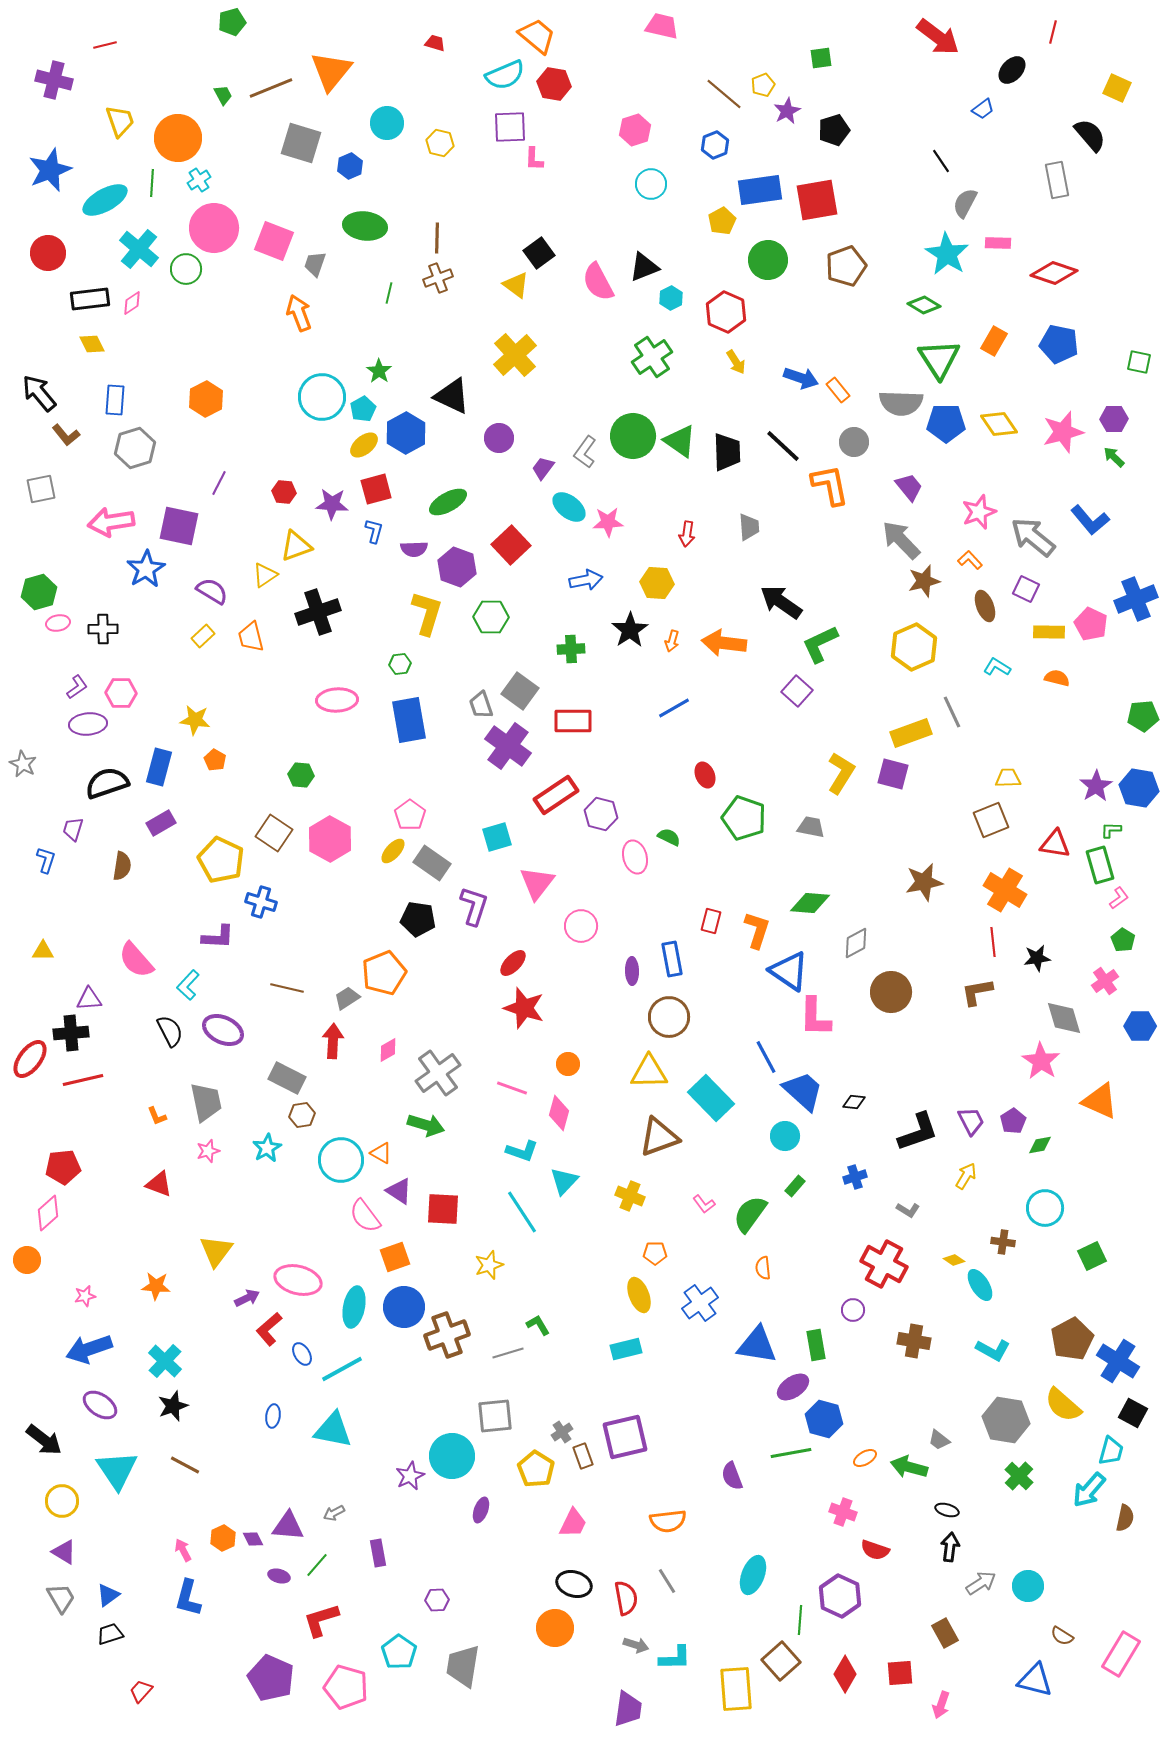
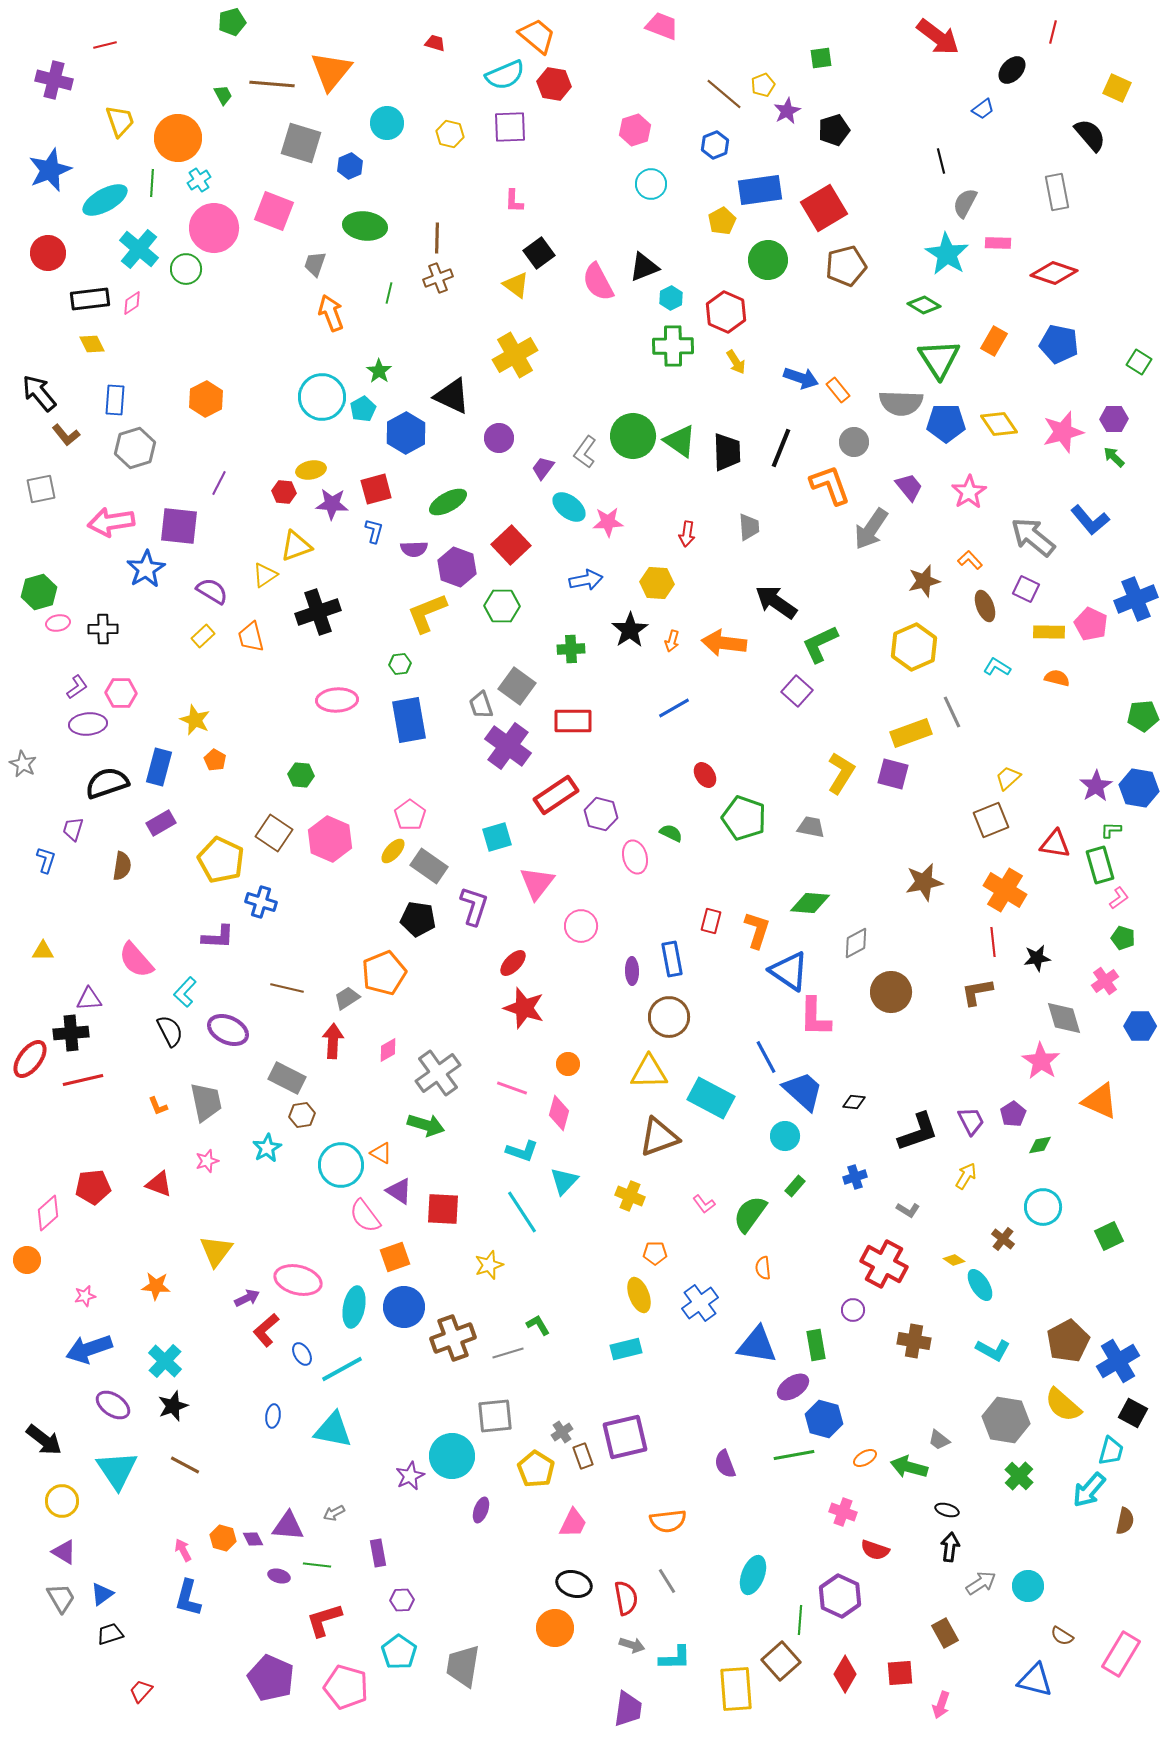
pink trapezoid at (662, 26): rotated 8 degrees clockwise
brown line at (271, 88): moved 1 px right, 4 px up; rotated 27 degrees clockwise
yellow hexagon at (440, 143): moved 10 px right, 9 px up
pink L-shape at (534, 159): moved 20 px left, 42 px down
black line at (941, 161): rotated 20 degrees clockwise
gray rectangle at (1057, 180): moved 12 px down
red square at (817, 200): moved 7 px right, 8 px down; rotated 21 degrees counterclockwise
pink square at (274, 241): moved 30 px up
brown pentagon at (846, 266): rotated 6 degrees clockwise
orange arrow at (299, 313): moved 32 px right
yellow cross at (515, 355): rotated 12 degrees clockwise
green cross at (652, 357): moved 21 px right, 11 px up; rotated 33 degrees clockwise
green square at (1139, 362): rotated 20 degrees clockwise
yellow ellipse at (364, 445): moved 53 px left, 25 px down; rotated 28 degrees clockwise
black line at (783, 446): moved 2 px left, 2 px down; rotated 69 degrees clockwise
orange L-shape at (830, 485): rotated 9 degrees counterclockwise
pink star at (979, 512): moved 10 px left, 20 px up; rotated 12 degrees counterclockwise
purple square at (179, 526): rotated 6 degrees counterclockwise
gray arrow at (901, 540): moved 30 px left, 11 px up; rotated 102 degrees counterclockwise
black arrow at (781, 602): moved 5 px left
yellow L-shape at (427, 613): rotated 129 degrees counterclockwise
green hexagon at (491, 617): moved 11 px right, 11 px up
gray square at (520, 691): moved 3 px left, 5 px up
yellow star at (195, 720): rotated 16 degrees clockwise
red ellipse at (705, 775): rotated 10 degrees counterclockwise
yellow trapezoid at (1008, 778): rotated 40 degrees counterclockwise
green semicircle at (669, 837): moved 2 px right, 4 px up
pink hexagon at (330, 839): rotated 6 degrees counterclockwise
gray rectangle at (432, 863): moved 3 px left, 3 px down
green pentagon at (1123, 940): moved 2 px up; rotated 15 degrees counterclockwise
cyan L-shape at (188, 985): moved 3 px left, 7 px down
purple ellipse at (223, 1030): moved 5 px right
cyan rectangle at (711, 1098): rotated 18 degrees counterclockwise
orange L-shape at (157, 1116): moved 1 px right, 10 px up
purple pentagon at (1013, 1121): moved 7 px up
pink star at (208, 1151): moved 1 px left, 10 px down
cyan circle at (341, 1160): moved 5 px down
red pentagon at (63, 1167): moved 30 px right, 20 px down
cyan circle at (1045, 1208): moved 2 px left, 1 px up
brown cross at (1003, 1242): moved 3 px up; rotated 30 degrees clockwise
green square at (1092, 1256): moved 17 px right, 20 px up
red L-shape at (269, 1329): moved 3 px left, 1 px down
brown cross at (447, 1335): moved 6 px right, 3 px down
brown pentagon at (1072, 1339): moved 4 px left, 2 px down
blue cross at (1118, 1361): rotated 27 degrees clockwise
purple ellipse at (100, 1405): moved 13 px right
green line at (791, 1453): moved 3 px right, 2 px down
purple semicircle at (732, 1476): moved 7 px left, 12 px up
brown semicircle at (1125, 1518): moved 3 px down
orange hexagon at (223, 1538): rotated 20 degrees counterclockwise
green line at (317, 1565): rotated 56 degrees clockwise
blue triangle at (108, 1595): moved 6 px left, 1 px up
purple hexagon at (437, 1600): moved 35 px left
red L-shape at (321, 1620): moved 3 px right
gray arrow at (636, 1645): moved 4 px left
